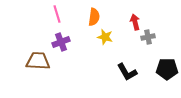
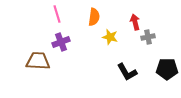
yellow star: moved 5 px right
